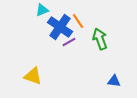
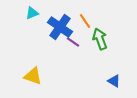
cyan triangle: moved 10 px left, 3 px down
orange line: moved 7 px right
purple line: moved 4 px right; rotated 64 degrees clockwise
blue triangle: rotated 24 degrees clockwise
